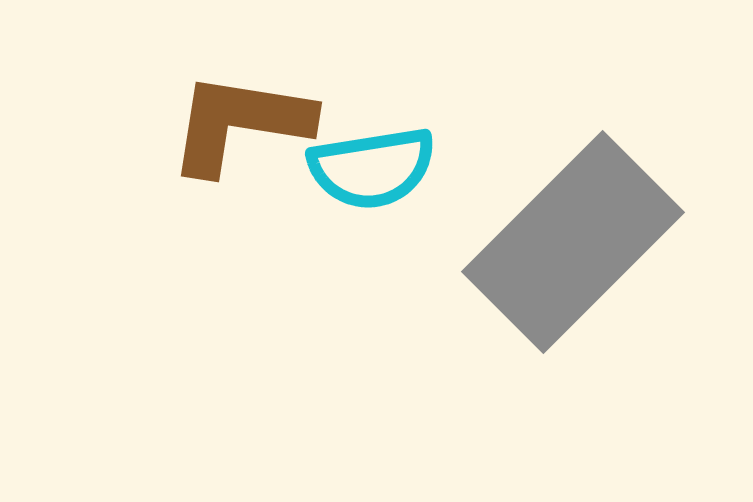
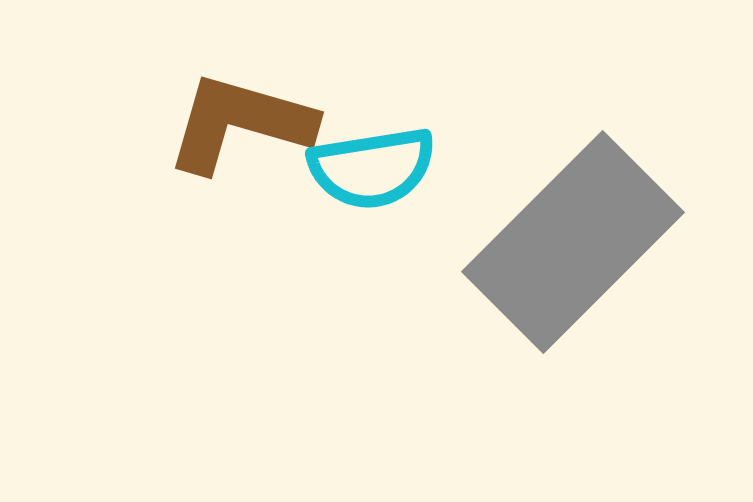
brown L-shape: rotated 7 degrees clockwise
